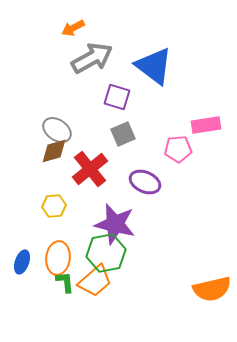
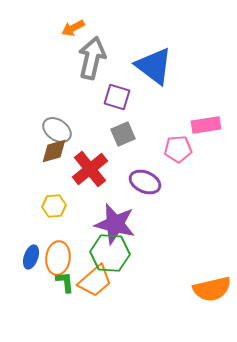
gray arrow: rotated 48 degrees counterclockwise
green hexagon: moved 4 px right; rotated 15 degrees clockwise
blue ellipse: moved 9 px right, 5 px up
